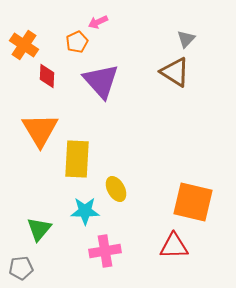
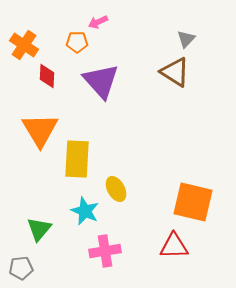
orange pentagon: rotated 25 degrees clockwise
cyan star: rotated 24 degrees clockwise
